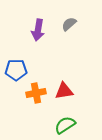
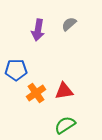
orange cross: rotated 24 degrees counterclockwise
